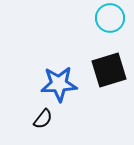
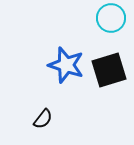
cyan circle: moved 1 px right
blue star: moved 7 px right, 19 px up; rotated 21 degrees clockwise
